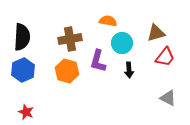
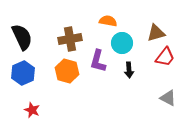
black semicircle: rotated 28 degrees counterclockwise
blue hexagon: moved 3 px down
red star: moved 6 px right, 2 px up
